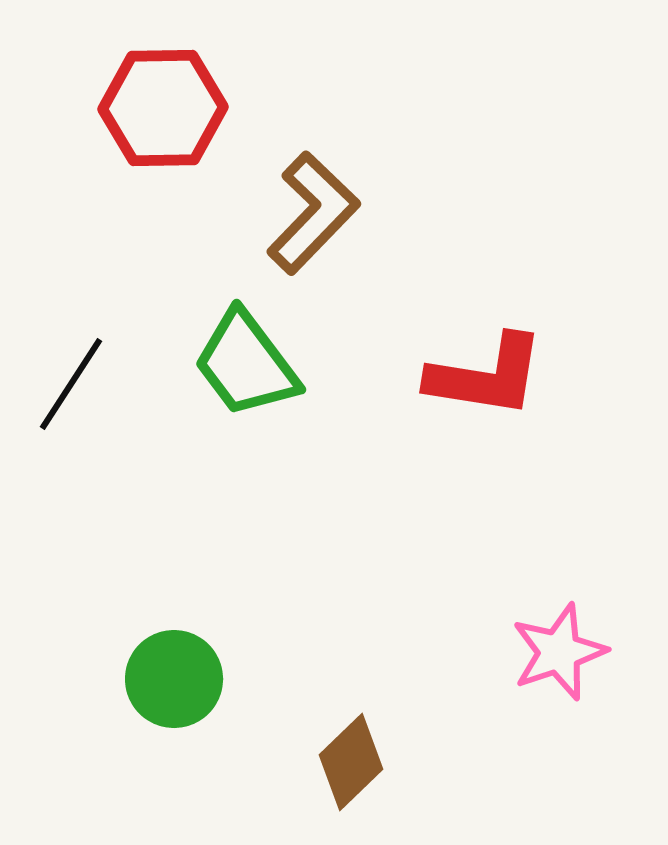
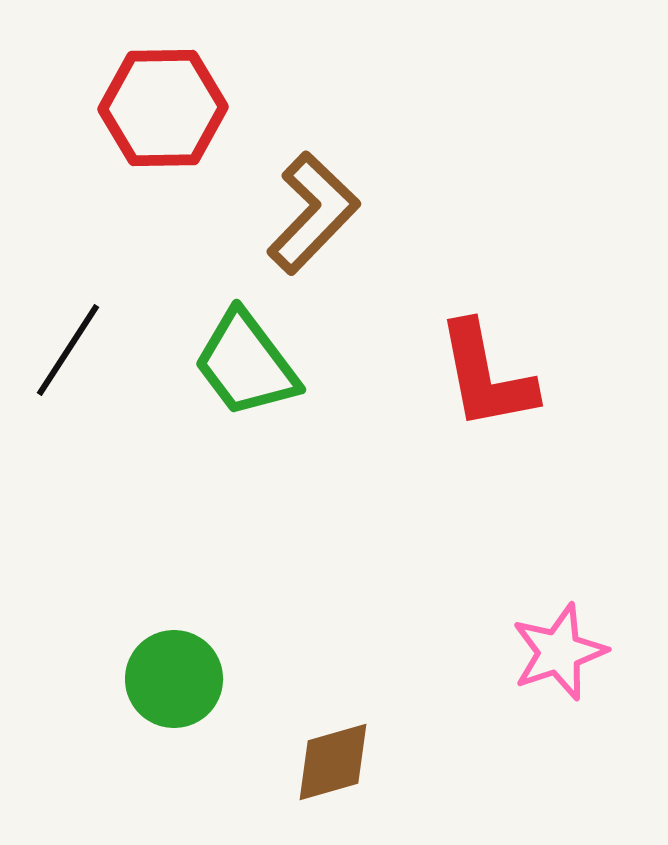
red L-shape: rotated 70 degrees clockwise
black line: moved 3 px left, 34 px up
brown diamond: moved 18 px left; rotated 28 degrees clockwise
